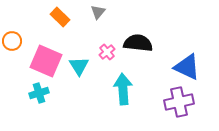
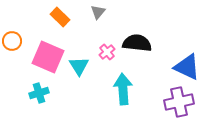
black semicircle: moved 1 px left
pink square: moved 2 px right, 4 px up
